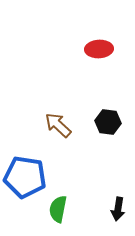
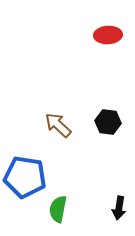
red ellipse: moved 9 px right, 14 px up
black arrow: moved 1 px right, 1 px up
